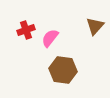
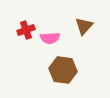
brown triangle: moved 11 px left
pink semicircle: rotated 132 degrees counterclockwise
